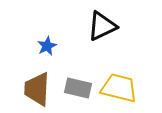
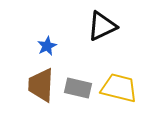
brown trapezoid: moved 4 px right, 4 px up
